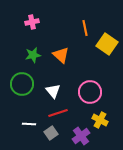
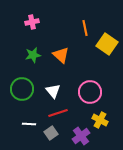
green circle: moved 5 px down
